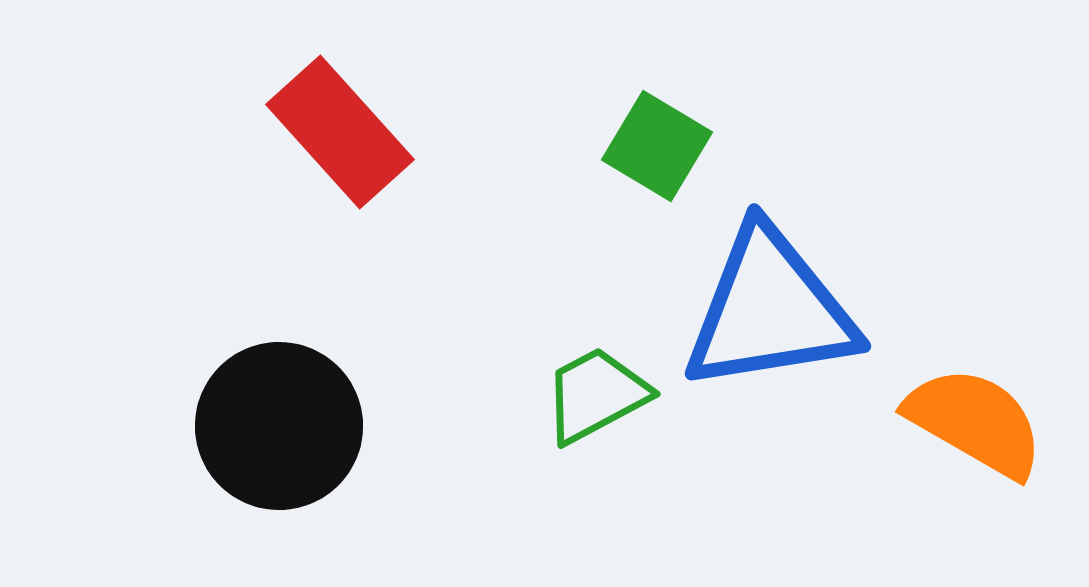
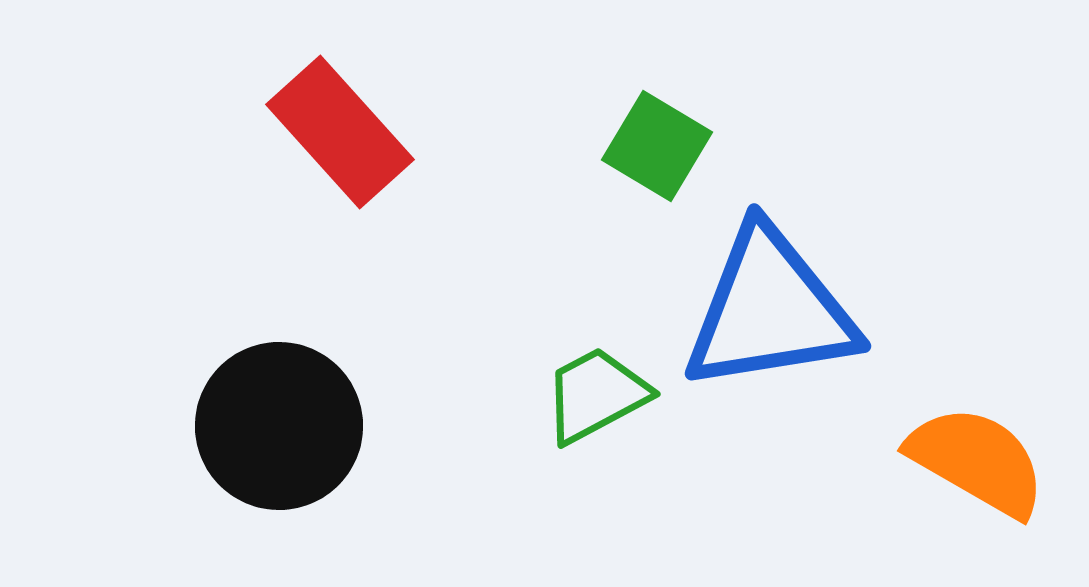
orange semicircle: moved 2 px right, 39 px down
